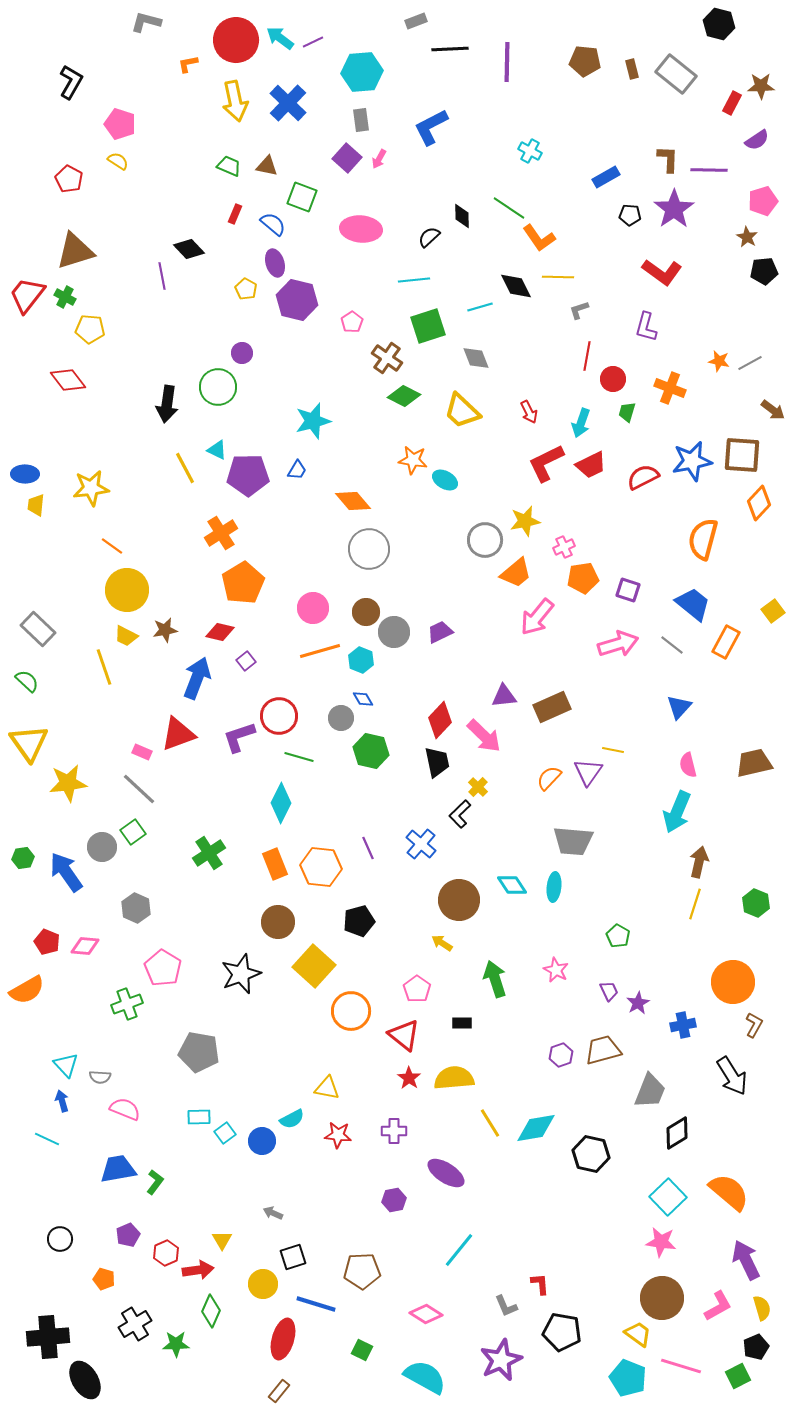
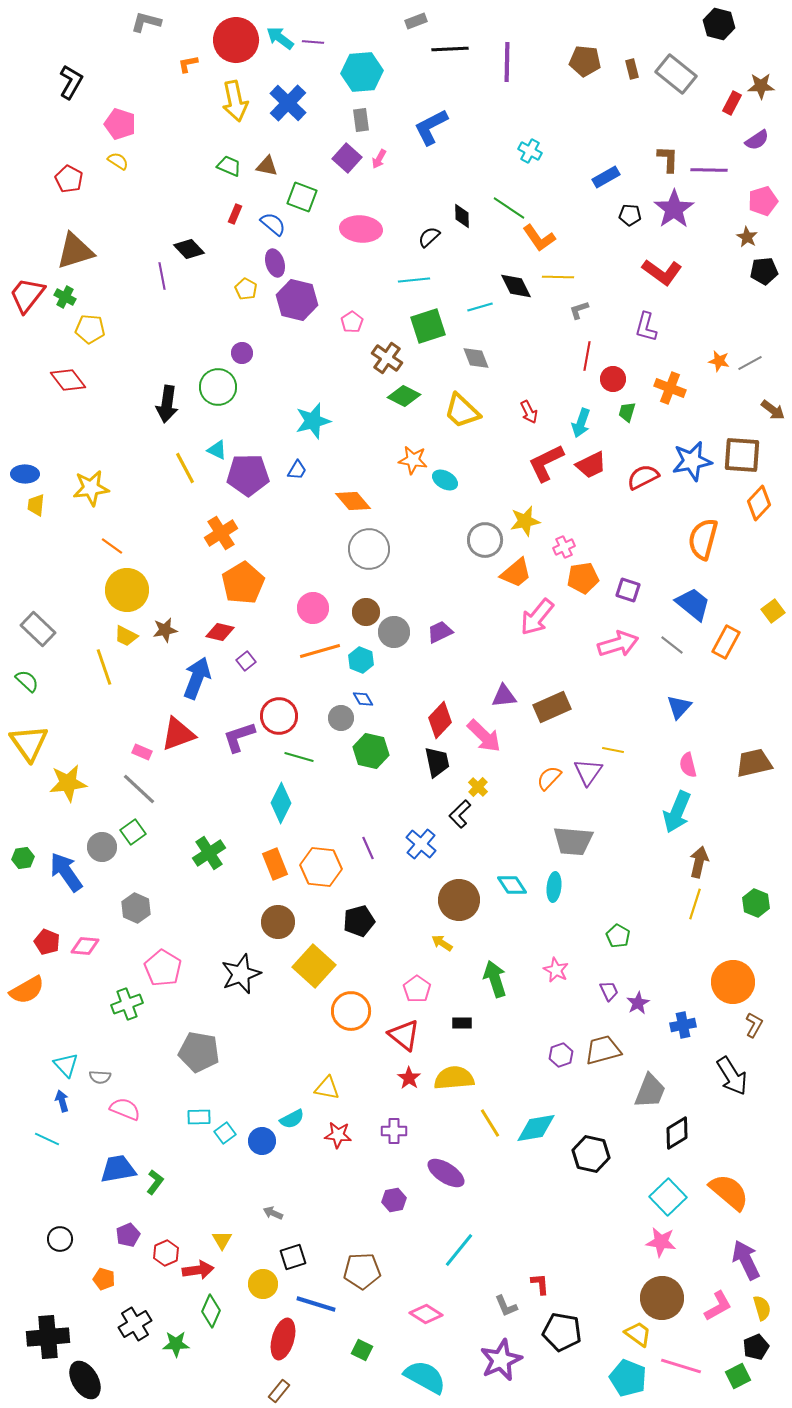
purple line at (313, 42): rotated 30 degrees clockwise
